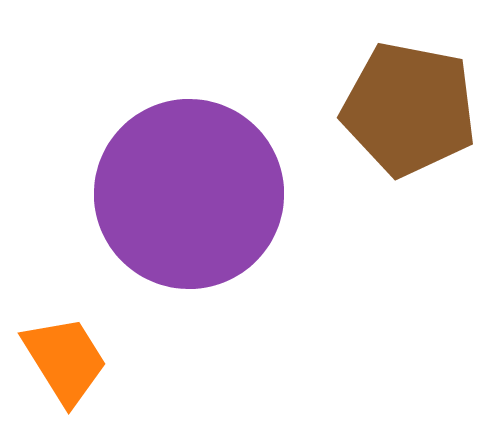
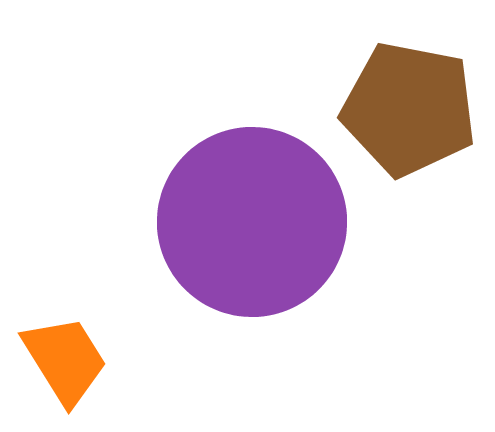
purple circle: moved 63 px right, 28 px down
